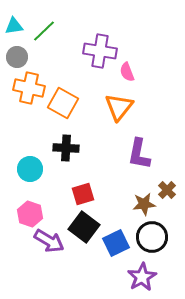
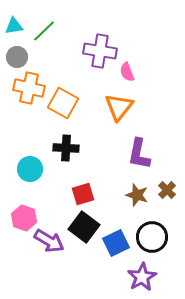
brown star: moved 7 px left, 9 px up; rotated 25 degrees clockwise
pink hexagon: moved 6 px left, 4 px down
